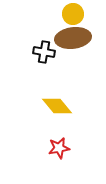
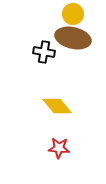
brown ellipse: rotated 20 degrees clockwise
red star: rotated 15 degrees clockwise
